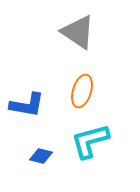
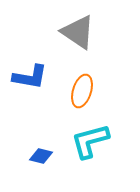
blue L-shape: moved 3 px right, 28 px up
